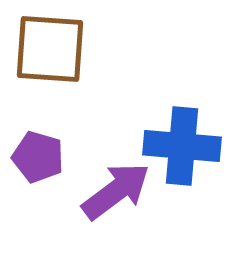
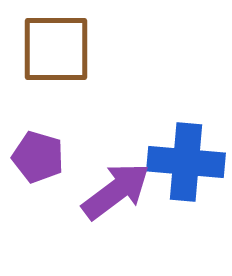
brown square: moved 6 px right; rotated 4 degrees counterclockwise
blue cross: moved 4 px right, 16 px down
